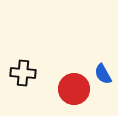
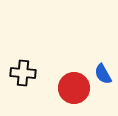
red circle: moved 1 px up
